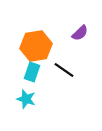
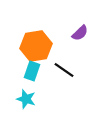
cyan rectangle: moved 1 px up
